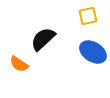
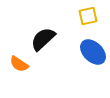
blue ellipse: rotated 12 degrees clockwise
